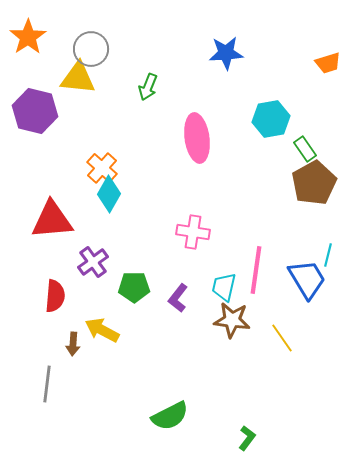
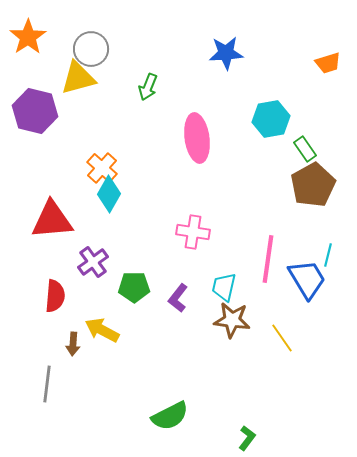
yellow triangle: rotated 21 degrees counterclockwise
brown pentagon: moved 1 px left, 2 px down
pink line: moved 12 px right, 11 px up
